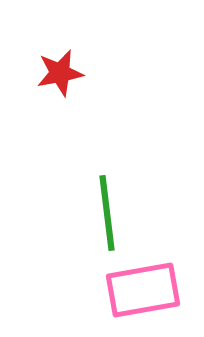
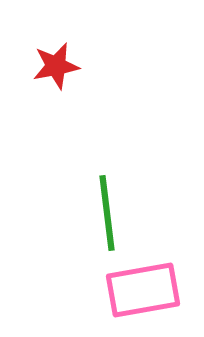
red star: moved 4 px left, 7 px up
